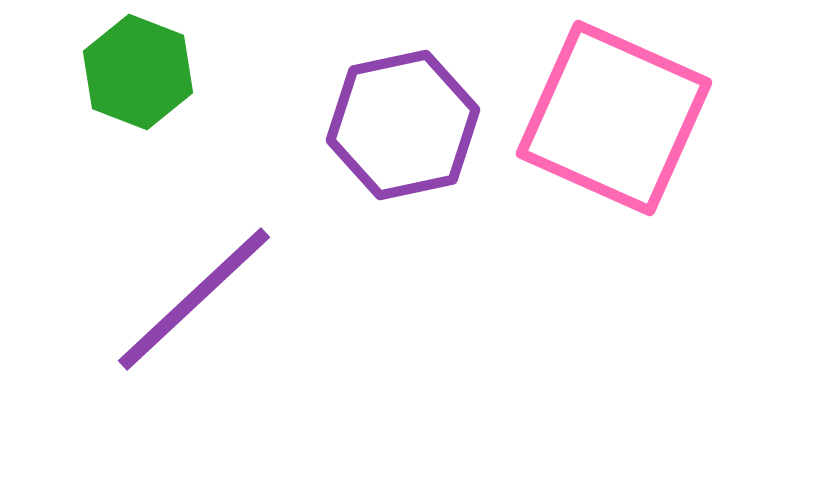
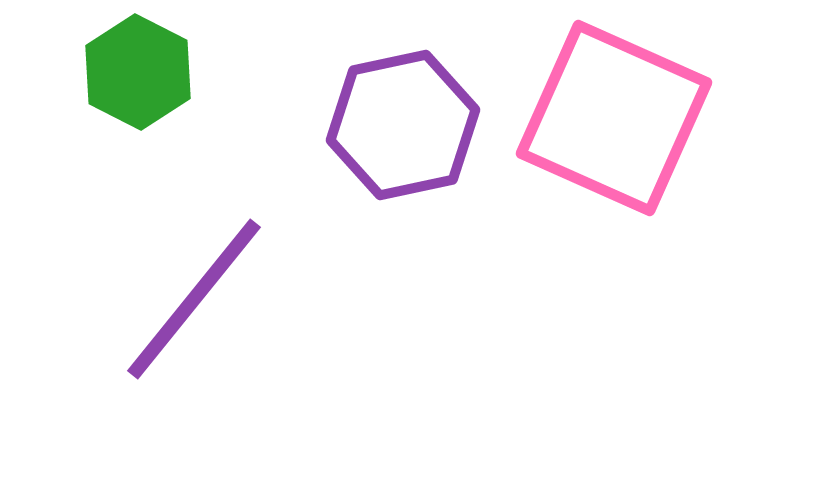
green hexagon: rotated 6 degrees clockwise
purple line: rotated 8 degrees counterclockwise
